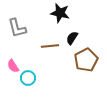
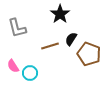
black star: moved 1 px down; rotated 24 degrees clockwise
black semicircle: moved 1 px left, 1 px down
brown line: rotated 12 degrees counterclockwise
brown pentagon: moved 3 px right, 6 px up; rotated 25 degrees counterclockwise
cyan circle: moved 2 px right, 5 px up
